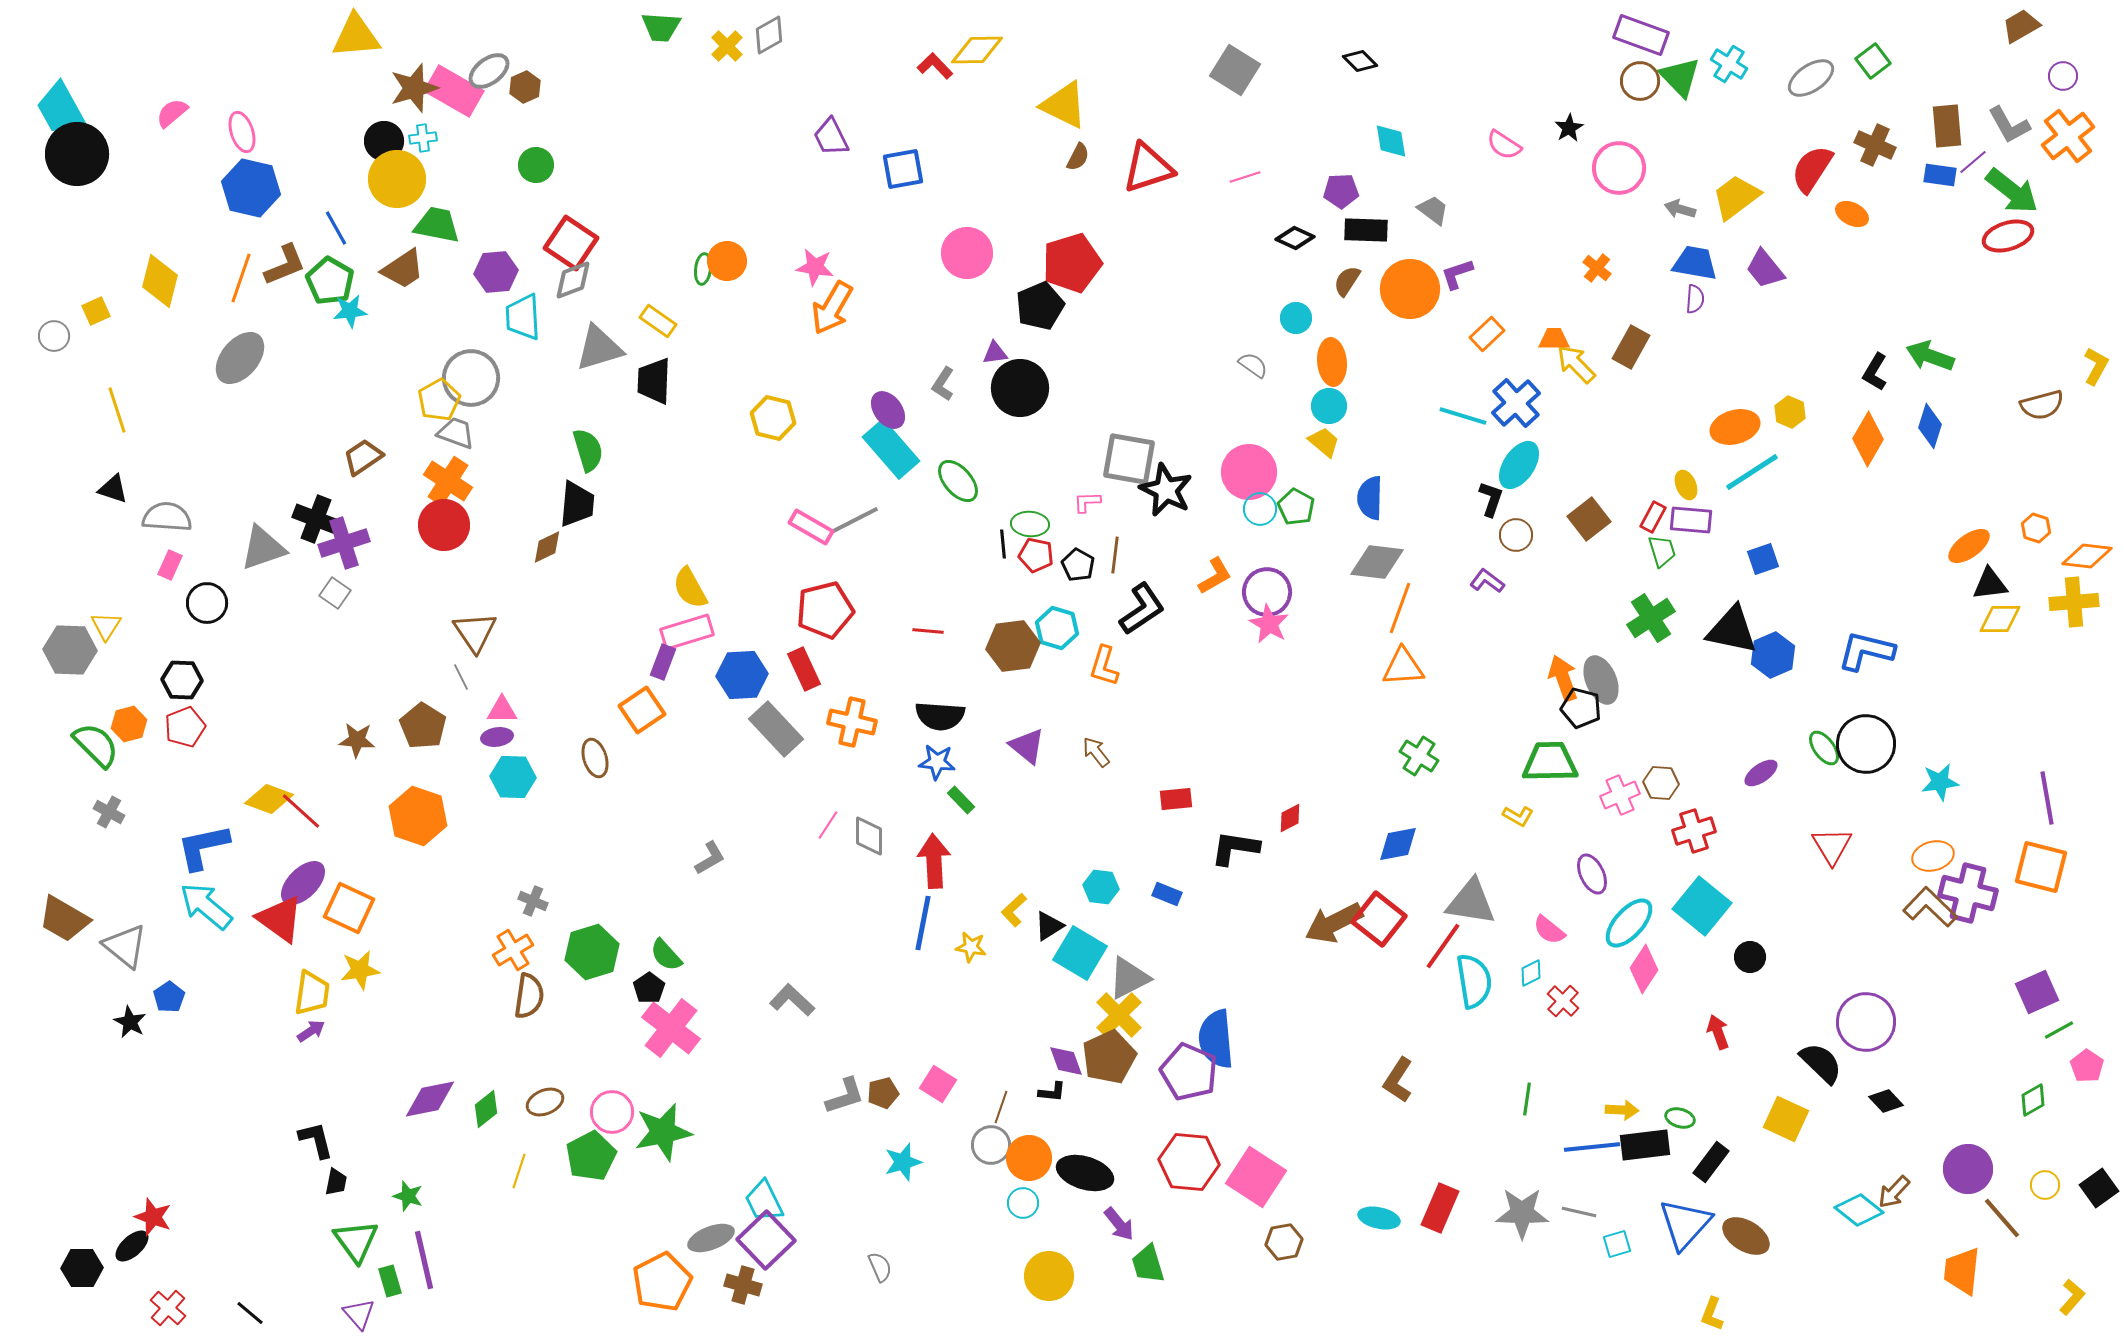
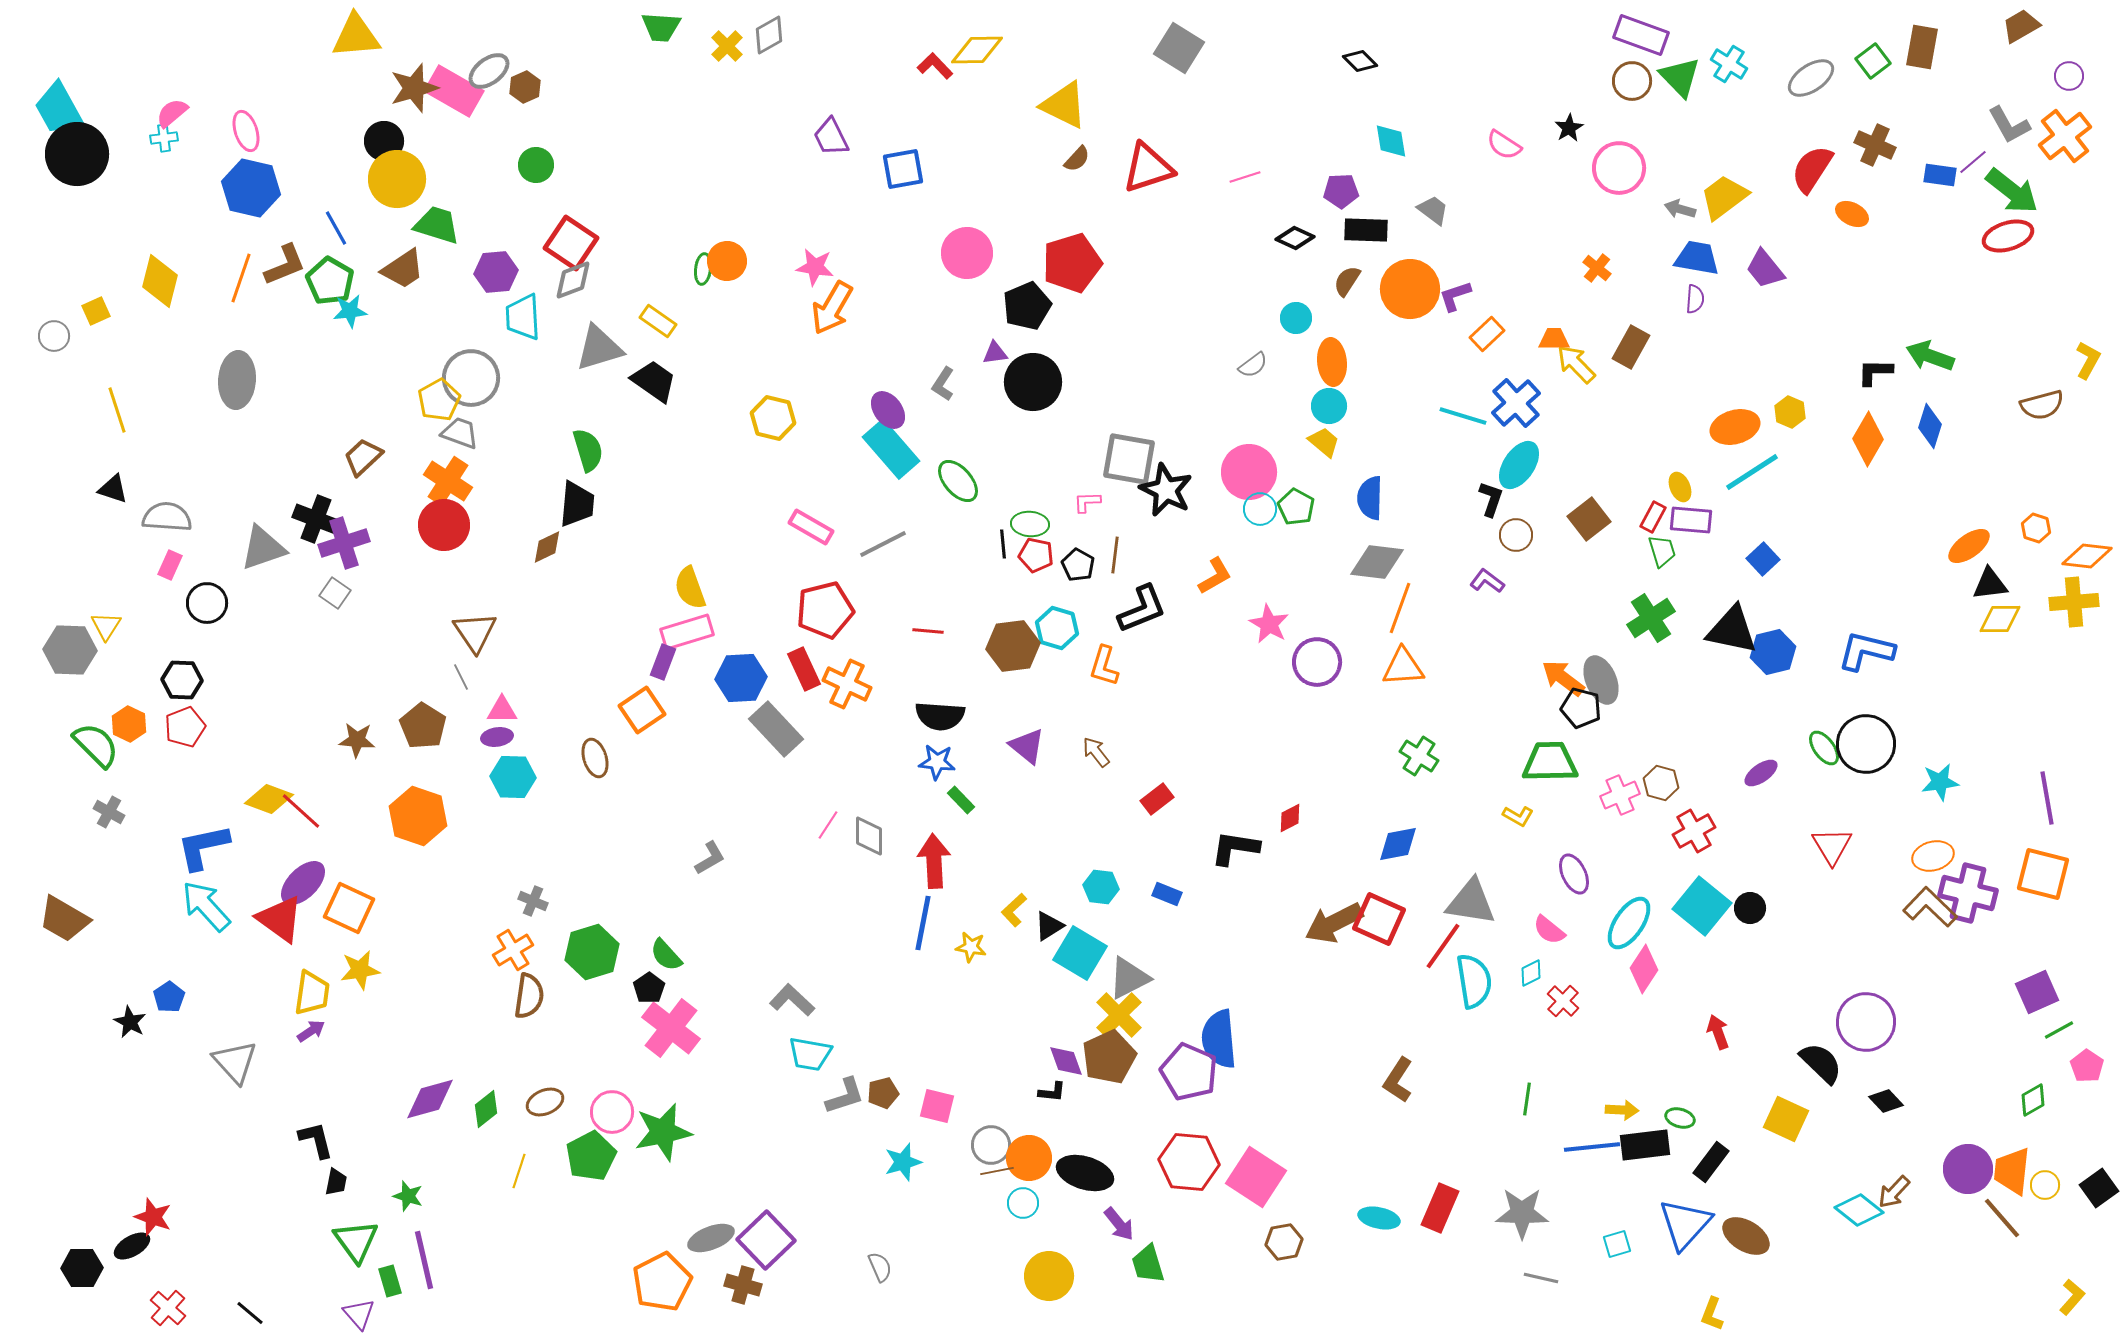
gray square at (1235, 70): moved 56 px left, 22 px up
purple circle at (2063, 76): moved 6 px right
brown circle at (1640, 81): moved 8 px left
cyan trapezoid at (61, 109): moved 2 px left
brown rectangle at (1947, 126): moved 25 px left, 79 px up; rotated 15 degrees clockwise
pink ellipse at (242, 132): moved 4 px right, 1 px up
orange cross at (2068, 136): moved 3 px left
cyan cross at (423, 138): moved 259 px left
brown semicircle at (1078, 157): moved 1 px left, 2 px down; rotated 16 degrees clockwise
yellow trapezoid at (1736, 197): moved 12 px left
green trapezoid at (437, 225): rotated 6 degrees clockwise
blue trapezoid at (1695, 263): moved 2 px right, 5 px up
purple L-shape at (1457, 274): moved 2 px left, 22 px down
black pentagon at (1040, 306): moved 13 px left
gray ellipse at (240, 358): moved 3 px left, 22 px down; rotated 36 degrees counterclockwise
gray semicircle at (1253, 365): rotated 108 degrees clockwise
yellow L-shape at (2096, 366): moved 8 px left, 6 px up
black L-shape at (1875, 372): rotated 60 degrees clockwise
black trapezoid at (654, 381): rotated 123 degrees clockwise
black circle at (1020, 388): moved 13 px right, 6 px up
gray trapezoid at (456, 433): moved 4 px right
brown trapezoid at (363, 457): rotated 9 degrees counterclockwise
yellow ellipse at (1686, 485): moved 6 px left, 2 px down
gray line at (855, 520): moved 28 px right, 24 px down
blue square at (1763, 559): rotated 24 degrees counterclockwise
yellow semicircle at (690, 588): rotated 9 degrees clockwise
purple circle at (1267, 592): moved 50 px right, 70 px down
black L-shape at (1142, 609): rotated 12 degrees clockwise
blue hexagon at (1773, 655): moved 3 px up; rotated 9 degrees clockwise
blue hexagon at (742, 675): moved 1 px left, 3 px down
orange arrow at (1563, 678): rotated 33 degrees counterclockwise
orange cross at (852, 722): moved 5 px left, 38 px up; rotated 12 degrees clockwise
orange hexagon at (129, 724): rotated 20 degrees counterclockwise
brown hexagon at (1661, 783): rotated 12 degrees clockwise
red rectangle at (1176, 799): moved 19 px left; rotated 32 degrees counterclockwise
red cross at (1694, 831): rotated 12 degrees counterclockwise
orange square at (2041, 867): moved 2 px right, 7 px down
purple ellipse at (1592, 874): moved 18 px left
cyan arrow at (206, 906): rotated 8 degrees clockwise
red square at (1379, 919): rotated 14 degrees counterclockwise
cyan ellipse at (1629, 923): rotated 8 degrees counterclockwise
gray triangle at (125, 946): moved 110 px right, 116 px down; rotated 9 degrees clockwise
black circle at (1750, 957): moved 49 px up
blue semicircle at (1216, 1039): moved 3 px right
pink square at (938, 1084): moved 1 px left, 22 px down; rotated 18 degrees counterclockwise
purple diamond at (430, 1099): rotated 4 degrees counterclockwise
brown line at (1001, 1107): moved 4 px left, 64 px down; rotated 60 degrees clockwise
cyan trapezoid at (764, 1201): moved 46 px right, 147 px up; rotated 54 degrees counterclockwise
gray line at (1579, 1212): moved 38 px left, 66 px down
black ellipse at (132, 1246): rotated 12 degrees clockwise
orange trapezoid at (1962, 1271): moved 50 px right, 100 px up
